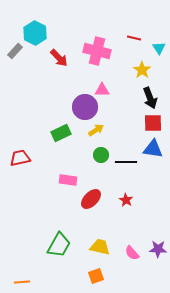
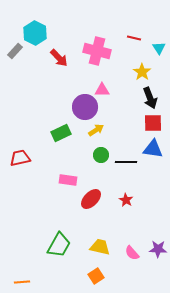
yellow star: moved 2 px down
orange square: rotated 14 degrees counterclockwise
